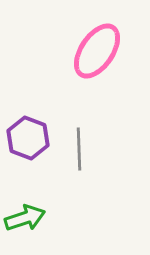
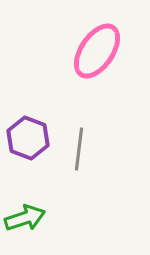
gray line: rotated 9 degrees clockwise
